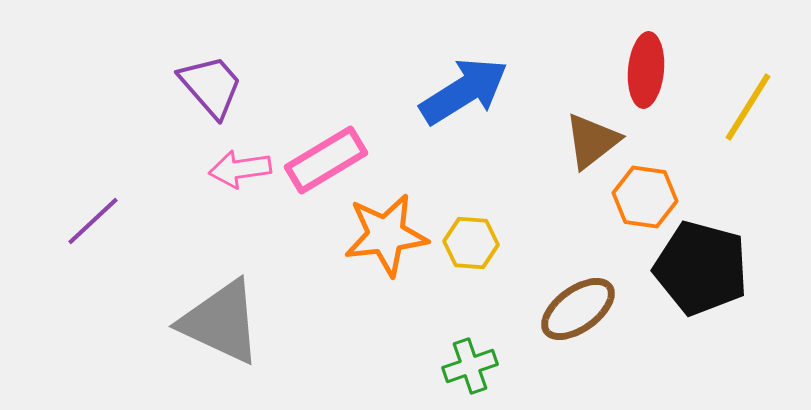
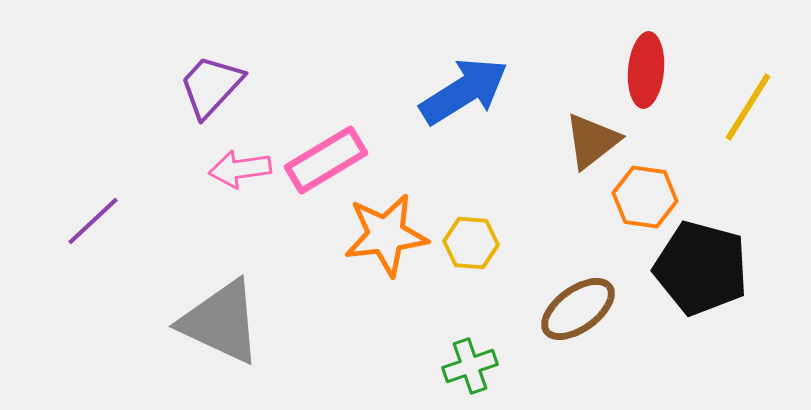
purple trapezoid: rotated 96 degrees counterclockwise
